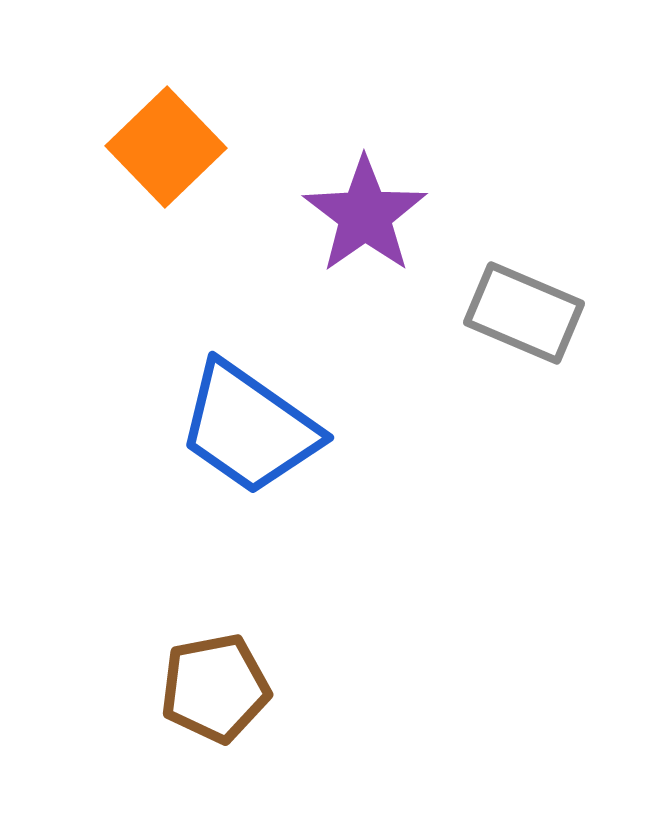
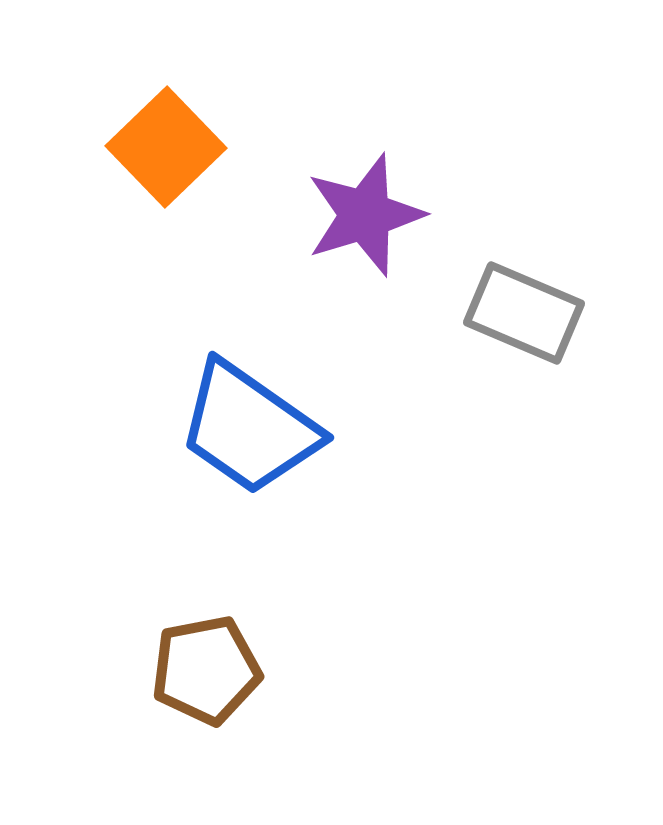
purple star: rotated 18 degrees clockwise
brown pentagon: moved 9 px left, 18 px up
